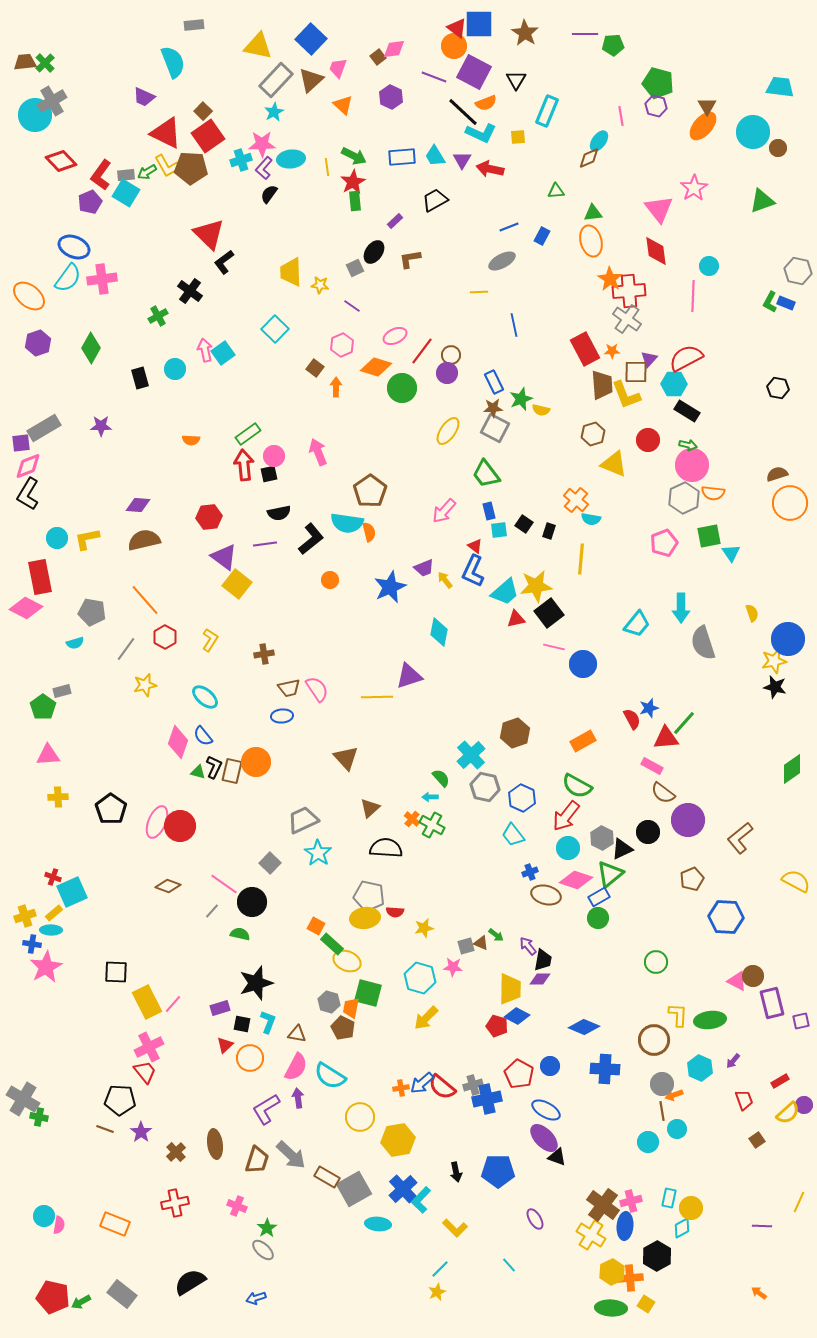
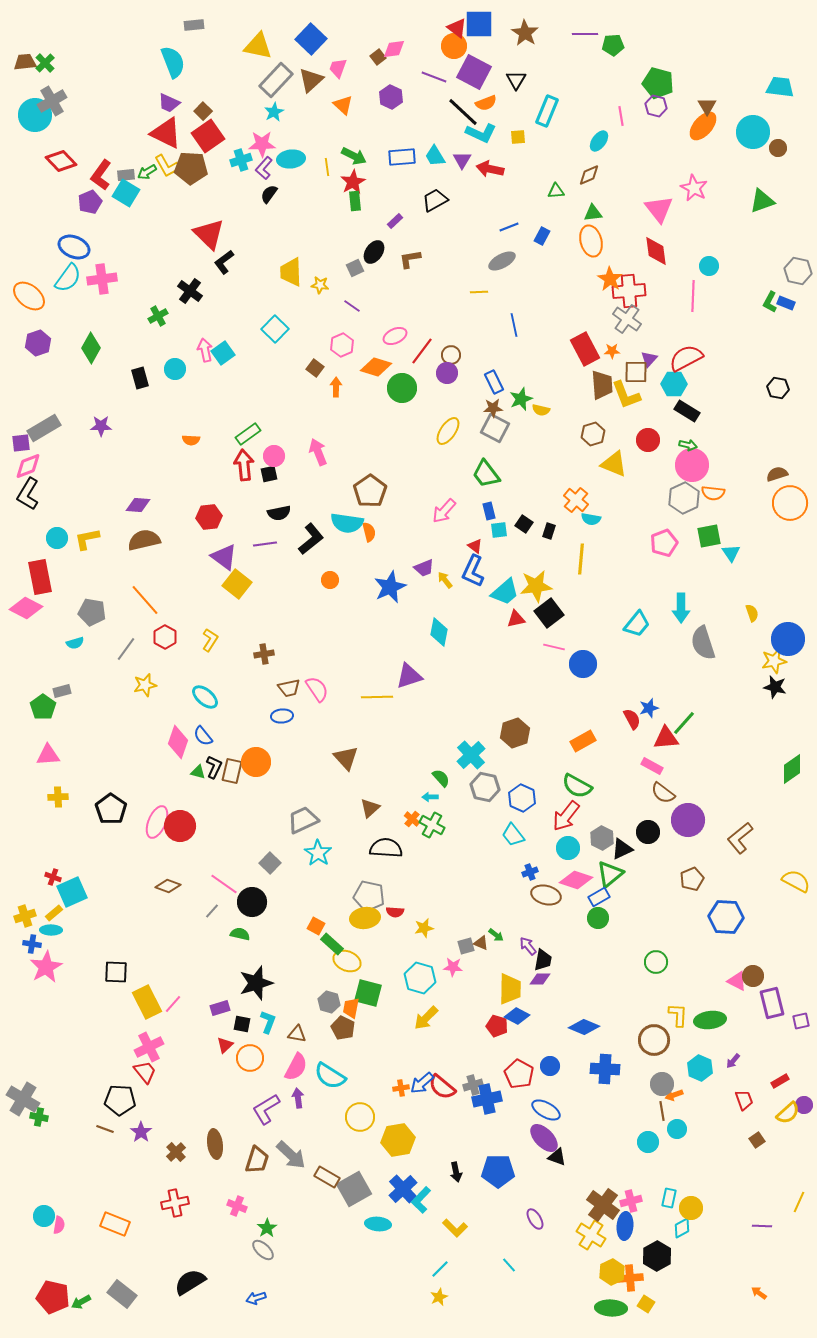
purple trapezoid at (144, 97): moved 25 px right, 6 px down
brown diamond at (589, 158): moved 17 px down
pink star at (694, 188): rotated 12 degrees counterclockwise
yellow star at (437, 1292): moved 2 px right, 5 px down
